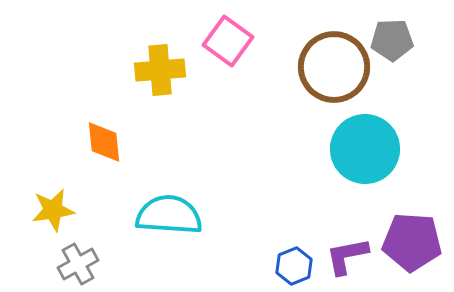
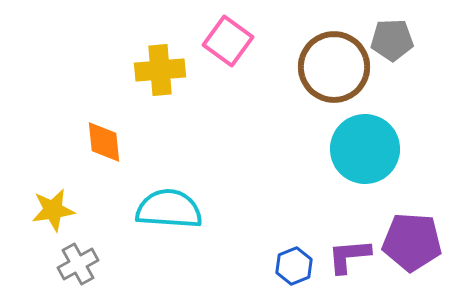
cyan semicircle: moved 6 px up
purple L-shape: moved 2 px right; rotated 6 degrees clockwise
